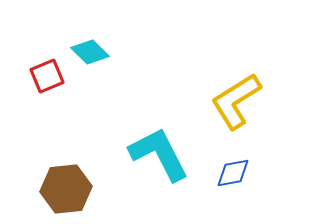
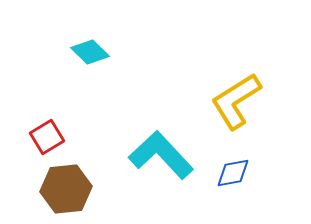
red square: moved 61 px down; rotated 8 degrees counterclockwise
cyan L-shape: moved 2 px right, 1 px down; rotated 16 degrees counterclockwise
